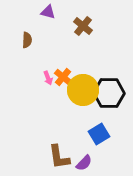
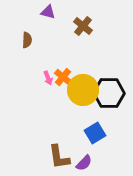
blue square: moved 4 px left, 1 px up
